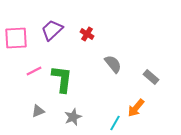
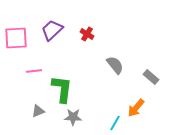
gray semicircle: moved 2 px right, 1 px down
pink line: rotated 21 degrees clockwise
green L-shape: moved 10 px down
gray star: rotated 24 degrees clockwise
